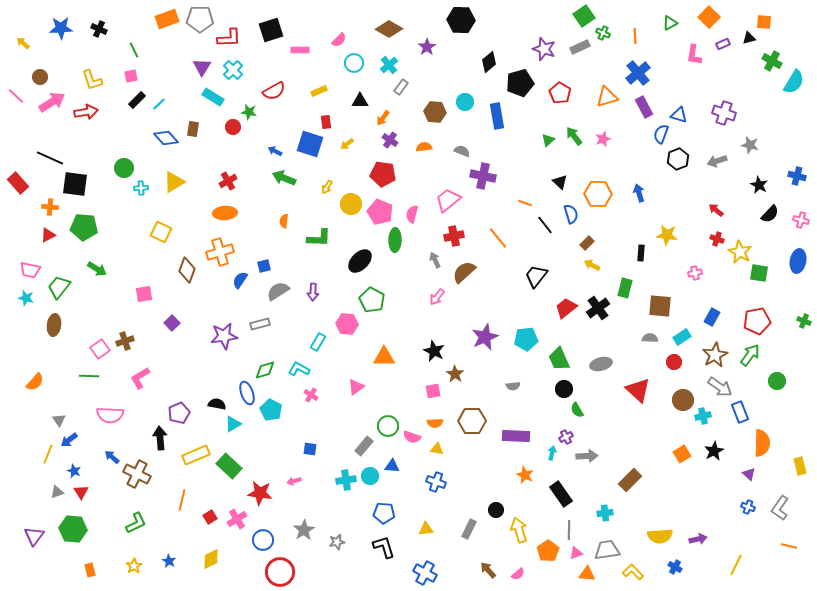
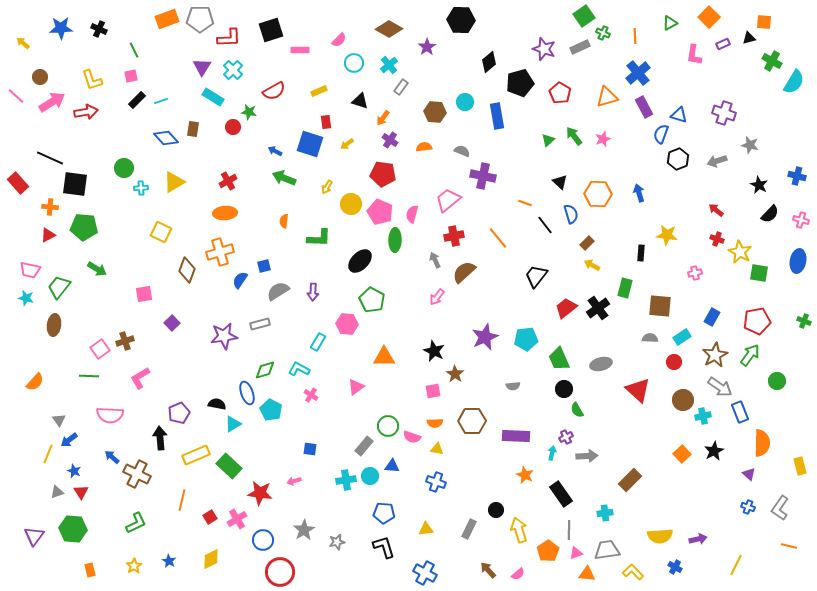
black triangle at (360, 101): rotated 18 degrees clockwise
cyan line at (159, 104): moved 2 px right, 3 px up; rotated 24 degrees clockwise
orange square at (682, 454): rotated 12 degrees counterclockwise
